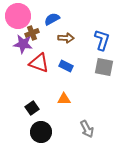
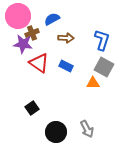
red triangle: rotated 15 degrees clockwise
gray square: rotated 18 degrees clockwise
orange triangle: moved 29 px right, 16 px up
black circle: moved 15 px right
